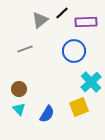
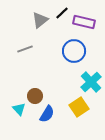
purple rectangle: moved 2 px left; rotated 15 degrees clockwise
brown circle: moved 16 px right, 7 px down
yellow square: rotated 12 degrees counterclockwise
